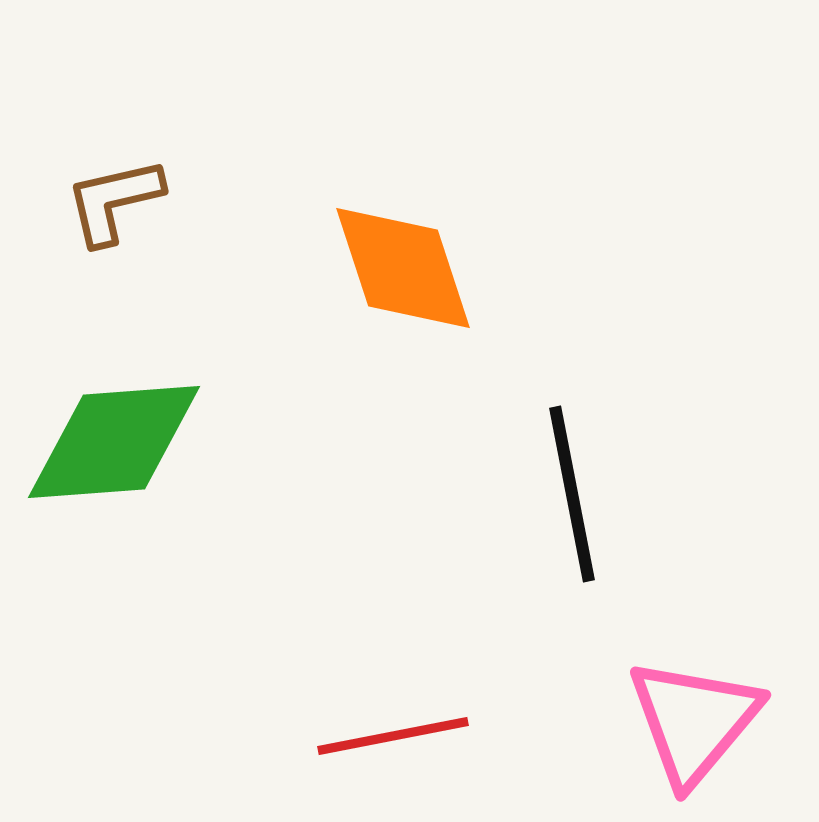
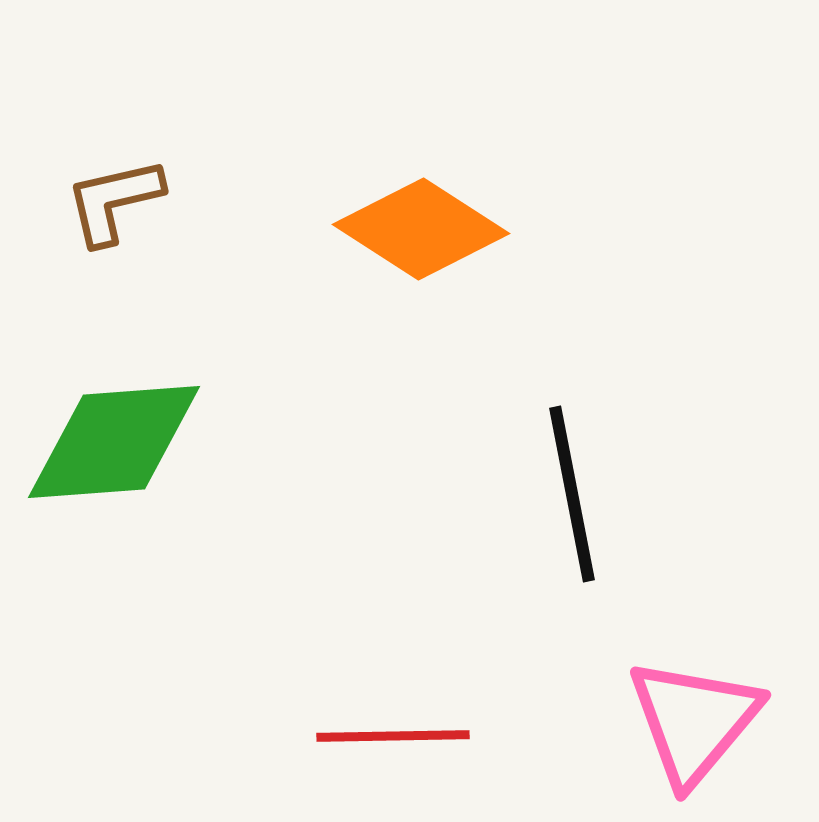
orange diamond: moved 18 px right, 39 px up; rotated 39 degrees counterclockwise
red line: rotated 10 degrees clockwise
